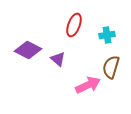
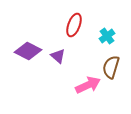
cyan cross: moved 1 px down; rotated 28 degrees counterclockwise
purple diamond: moved 1 px down
purple triangle: moved 3 px up
